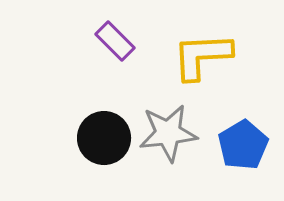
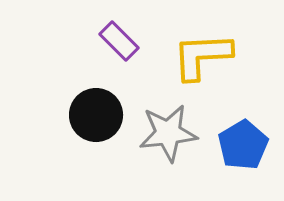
purple rectangle: moved 4 px right
black circle: moved 8 px left, 23 px up
